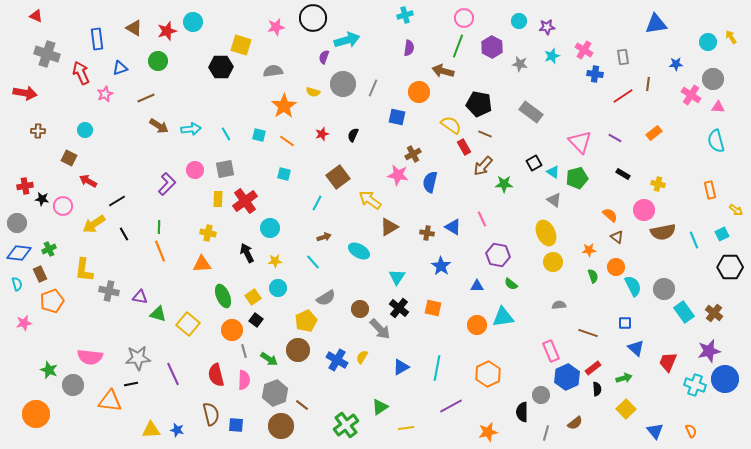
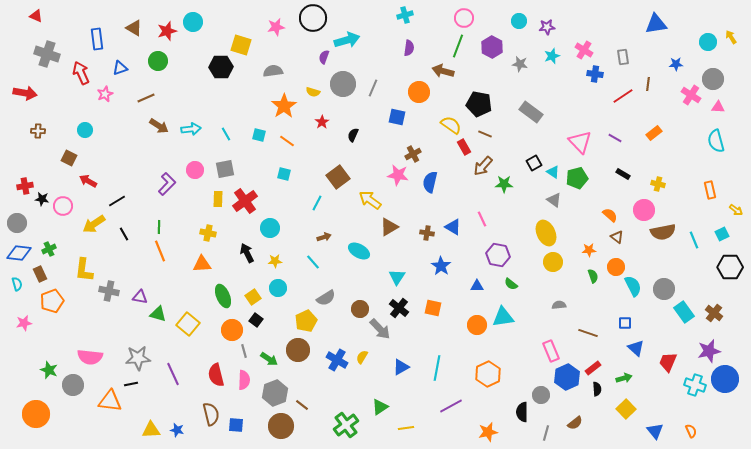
red star at (322, 134): moved 12 px up; rotated 16 degrees counterclockwise
